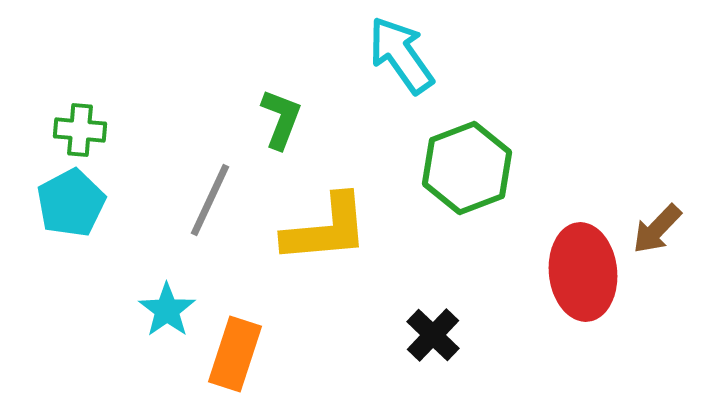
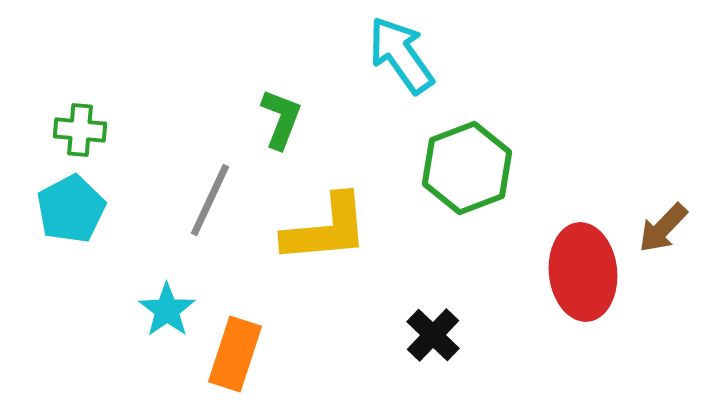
cyan pentagon: moved 6 px down
brown arrow: moved 6 px right, 1 px up
